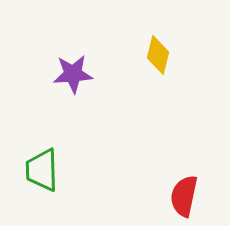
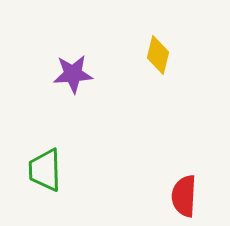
green trapezoid: moved 3 px right
red semicircle: rotated 9 degrees counterclockwise
